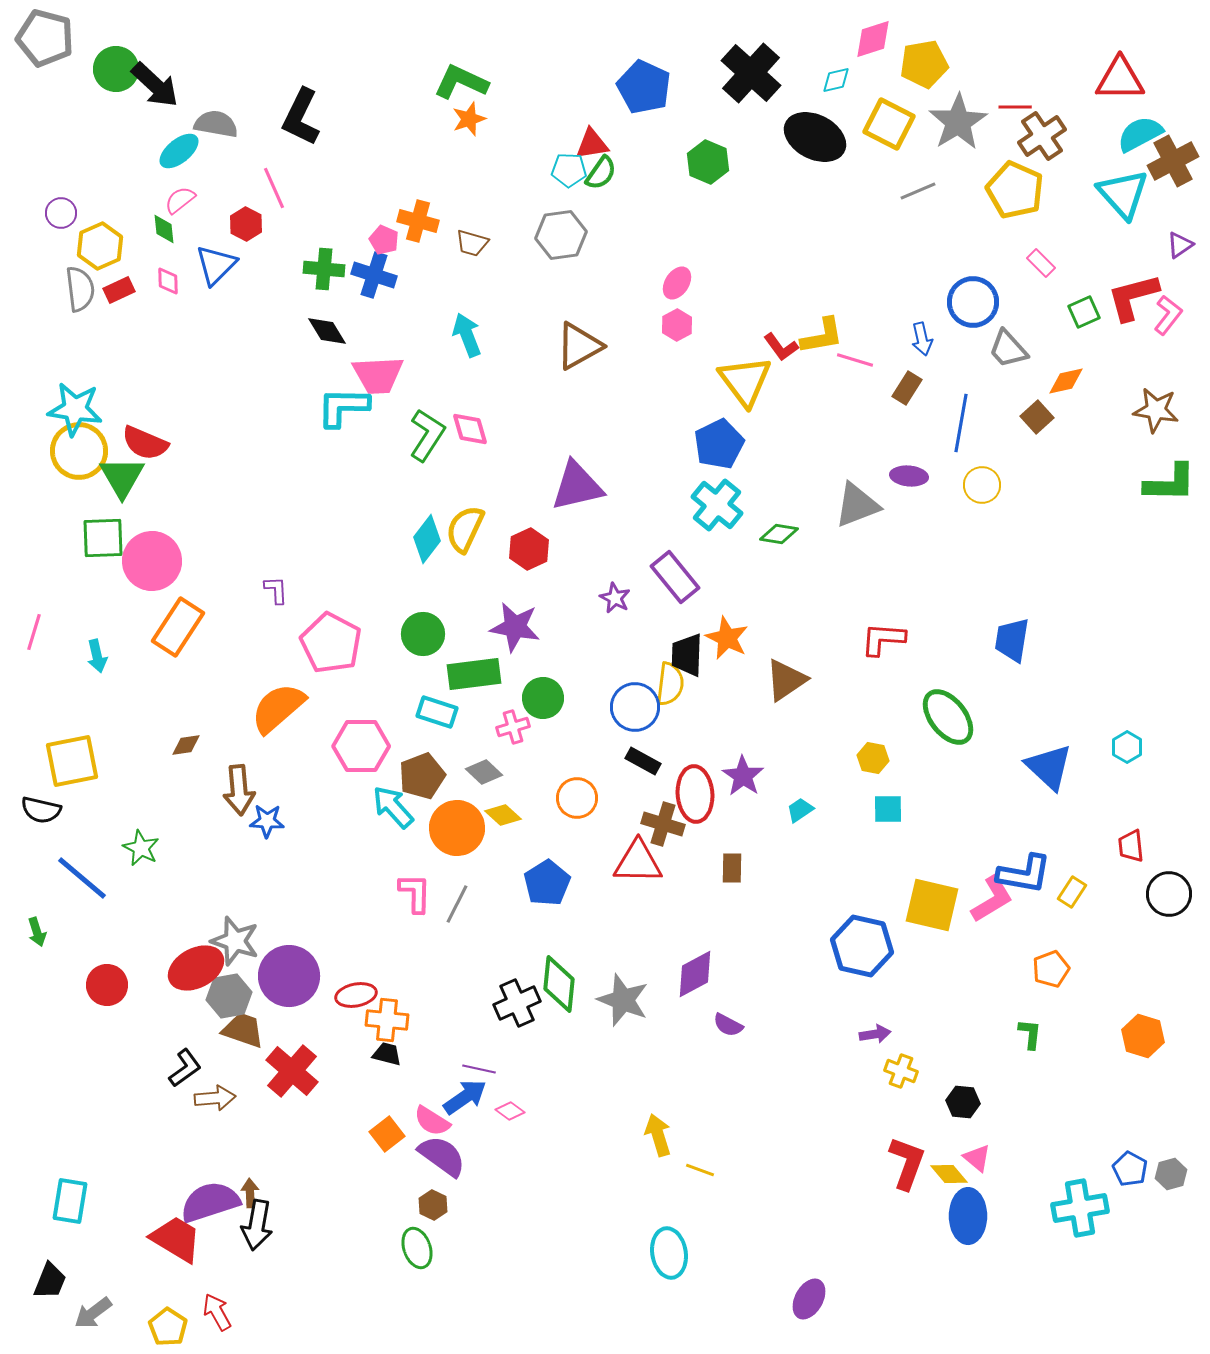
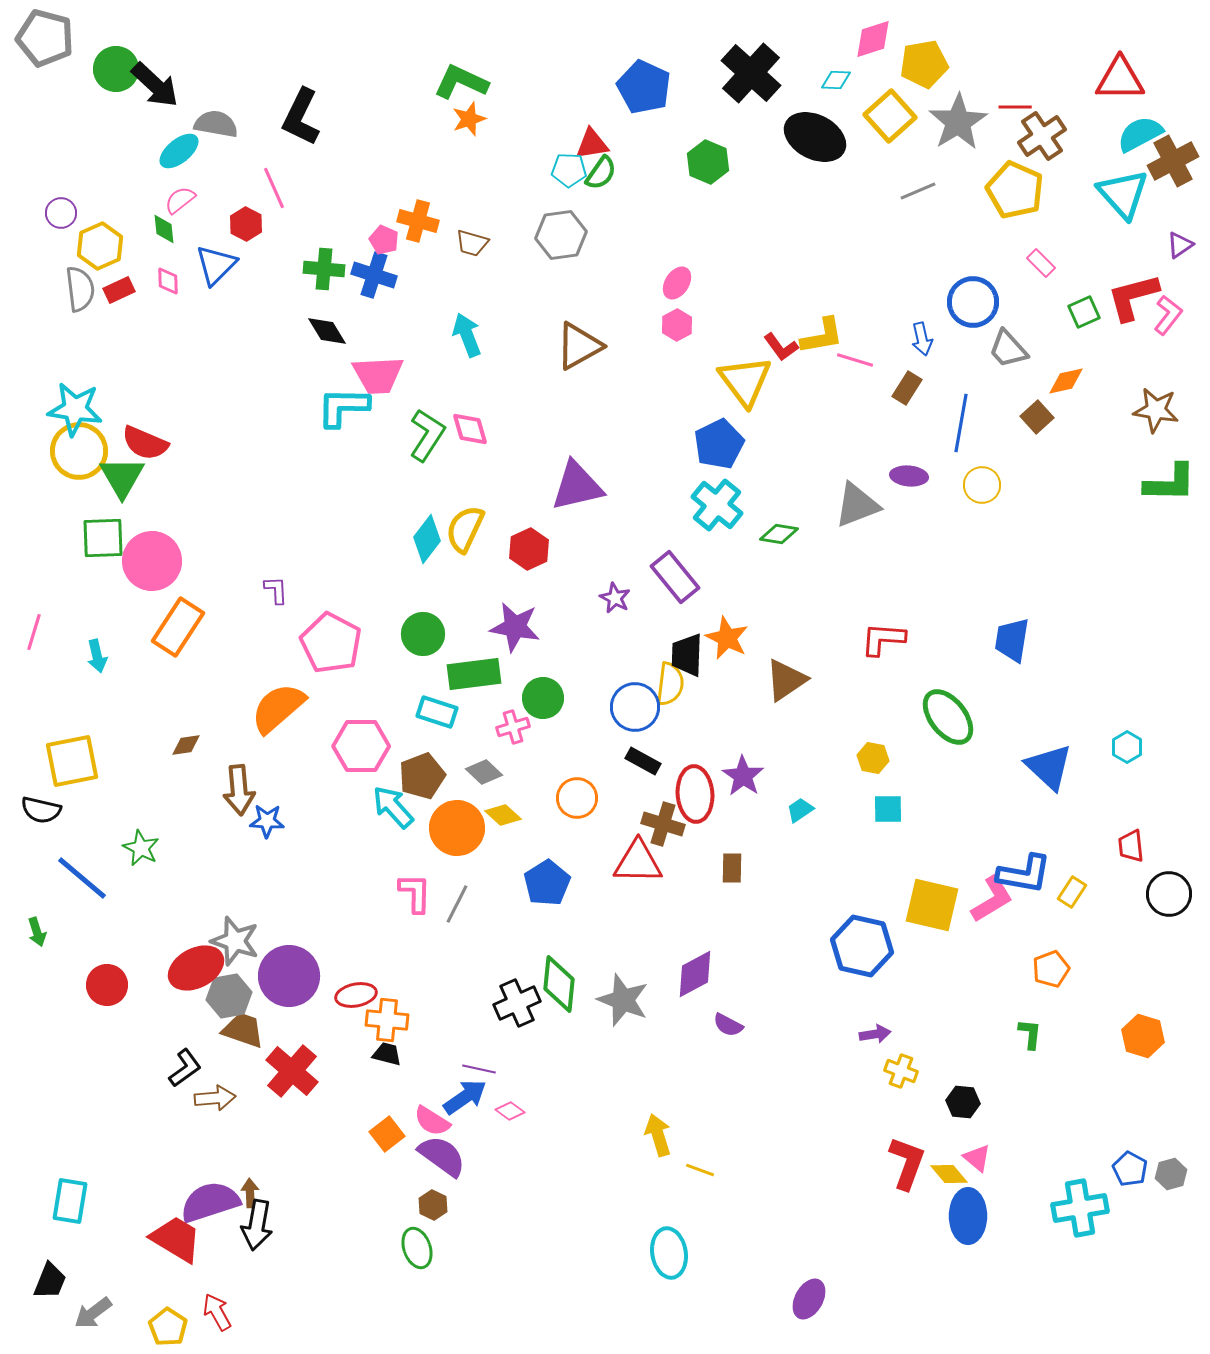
cyan diamond at (836, 80): rotated 16 degrees clockwise
yellow square at (889, 124): moved 1 px right, 8 px up; rotated 21 degrees clockwise
